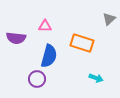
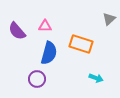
purple semicircle: moved 1 px right, 7 px up; rotated 42 degrees clockwise
orange rectangle: moved 1 px left, 1 px down
blue semicircle: moved 3 px up
